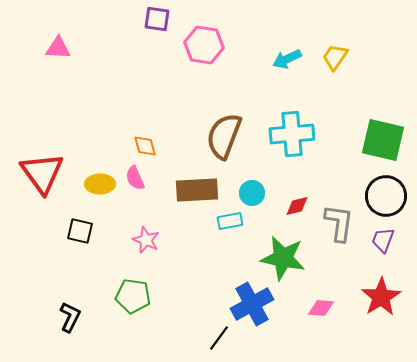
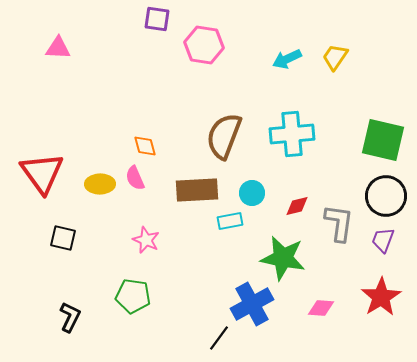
black square: moved 17 px left, 7 px down
